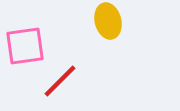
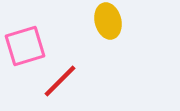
pink square: rotated 9 degrees counterclockwise
